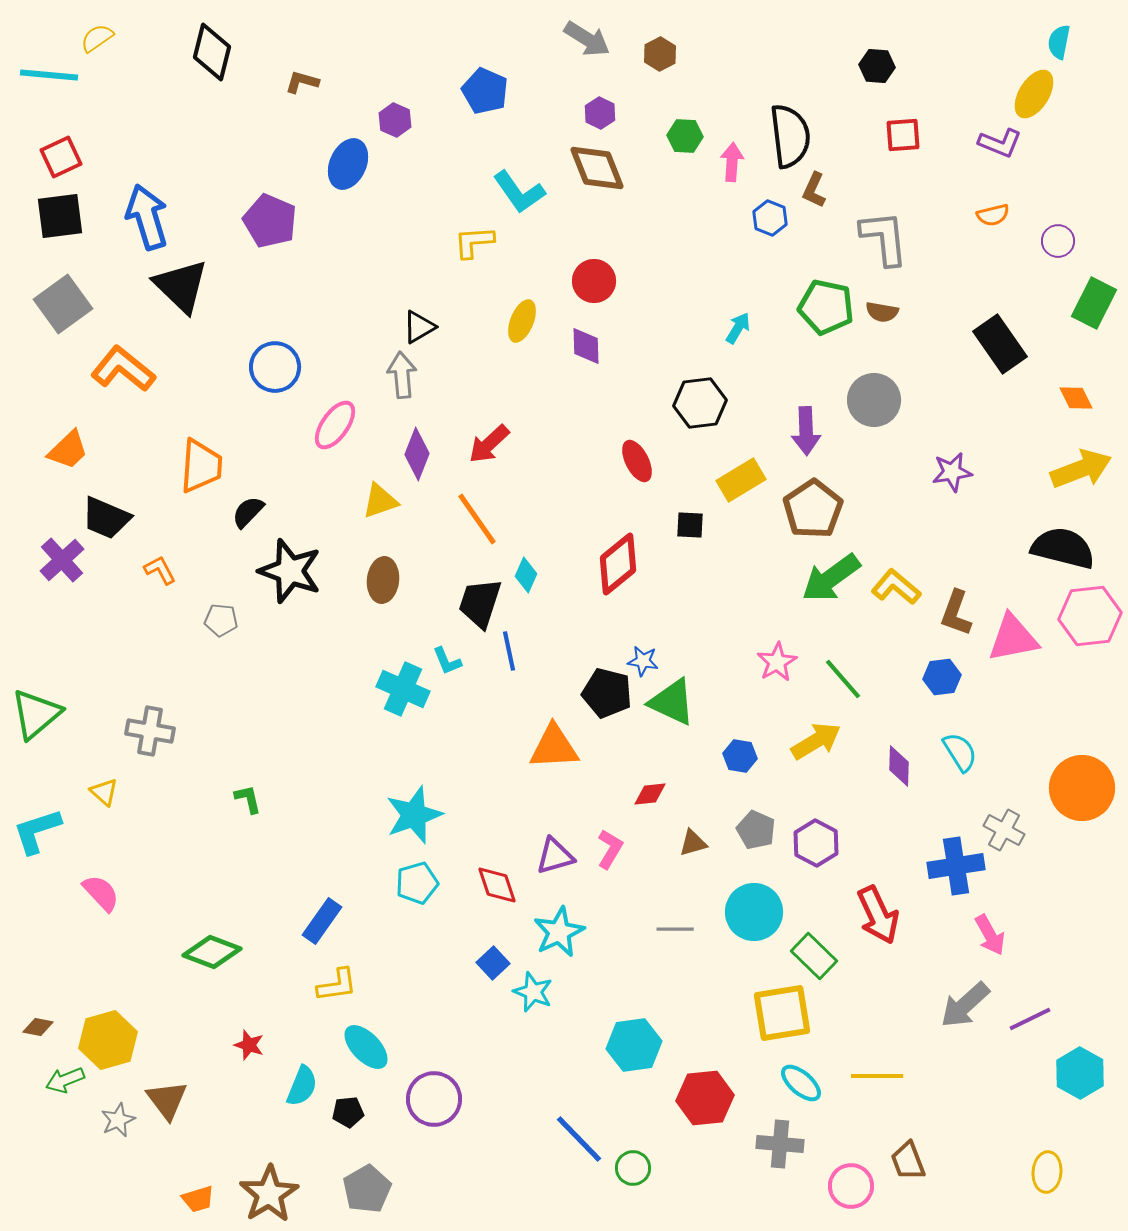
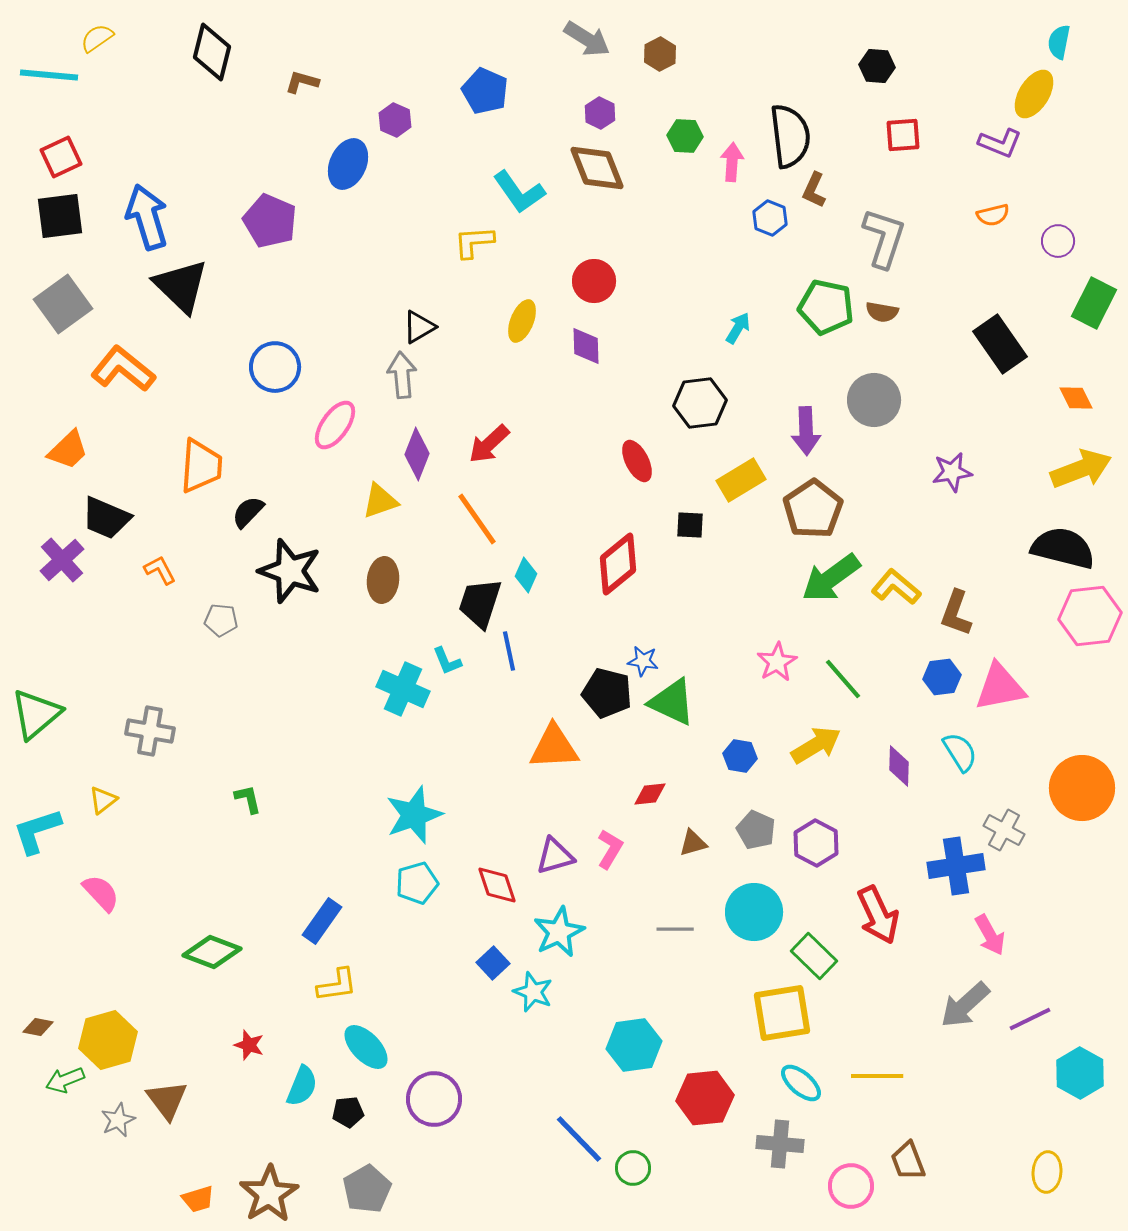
gray L-shape at (884, 238): rotated 24 degrees clockwise
pink triangle at (1013, 638): moved 13 px left, 49 px down
yellow arrow at (816, 741): moved 4 px down
yellow triangle at (104, 792): moved 1 px left, 8 px down; rotated 40 degrees clockwise
